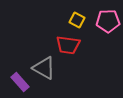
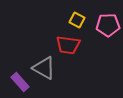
pink pentagon: moved 4 px down
